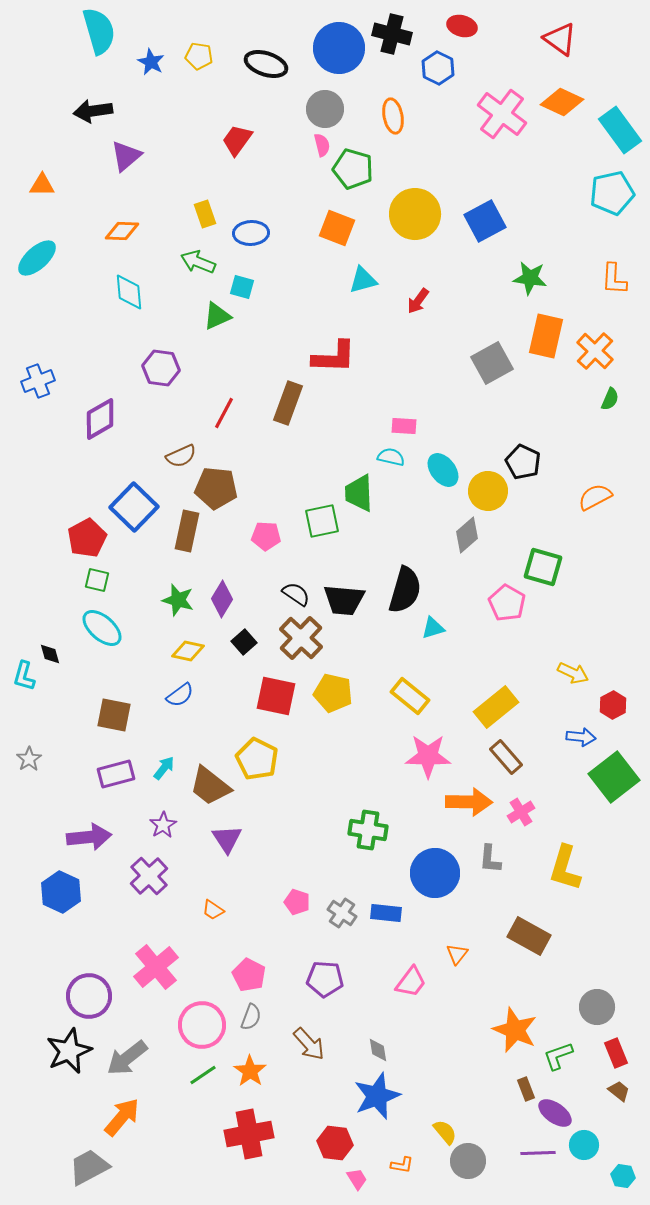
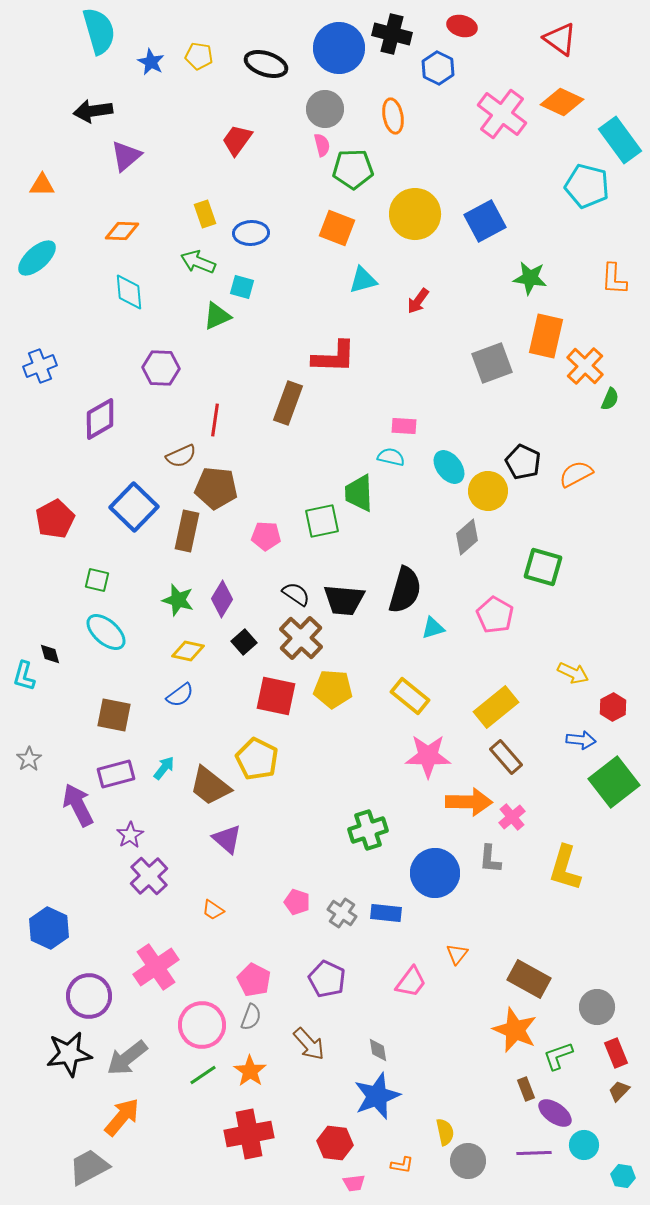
cyan rectangle at (620, 130): moved 10 px down
green pentagon at (353, 169): rotated 18 degrees counterclockwise
cyan pentagon at (612, 193): moved 25 px left, 7 px up; rotated 27 degrees clockwise
orange cross at (595, 351): moved 10 px left, 15 px down
gray square at (492, 363): rotated 9 degrees clockwise
purple hexagon at (161, 368): rotated 6 degrees counterclockwise
blue cross at (38, 381): moved 2 px right, 15 px up
red line at (224, 413): moved 9 px left, 7 px down; rotated 20 degrees counterclockwise
cyan ellipse at (443, 470): moved 6 px right, 3 px up
orange semicircle at (595, 497): moved 19 px left, 23 px up
gray diamond at (467, 535): moved 2 px down
red pentagon at (87, 538): moved 32 px left, 19 px up
pink pentagon at (507, 603): moved 12 px left, 12 px down
cyan ellipse at (102, 628): moved 4 px right, 4 px down
yellow pentagon at (333, 693): moved 4 px up; rotated 9 degrees counterclockwise
red hexagon at (613, 705): moved 2 px down
blue arrow at (581, 737): moved 3 px down
green square at (614, 777): moved 5 px down
pink cross at (521, 812): moved 9 px left, 5 px down; rotated 8 degrees counterclockwise
purple star at (163, 825): moved 33 px left, 10 px down
green cross at (368, 830): rotated 27 degrees counterclockwise
purple arrow at (89, 837): moved 11 px left, 32 px up; rotated 111 degrees counterclockwise
purple triangle at (227, 839): rotated 16 degrees counterclockwise
blue hexagon at (61, 892): moved 12 px left, 36 px down
brown rectangle at (529, 936): moved 43 px down
pink cross at (156, 967): rotated 6 degrees clockwise
pink pentagon at (249, 975): moved 5 px right, 5 px down
purple pentagon at (325, 979): moved 2 px right; rotated 21 degrees clockwise
black star at (69, 1051): moved 3 px down; rotated 15 degrees clockwise
brown trapezoid at (619, 1091): rotated 85 degrees counterclockwise
yellow semicircle at (445, 1132): rotated 28 degrees clockwise
purple line at (538, 1153): moved 4 px left
pink trapezoid at (357, 1179): moved 3 px left, 4 px down; rotated 115 degrees clockwise
